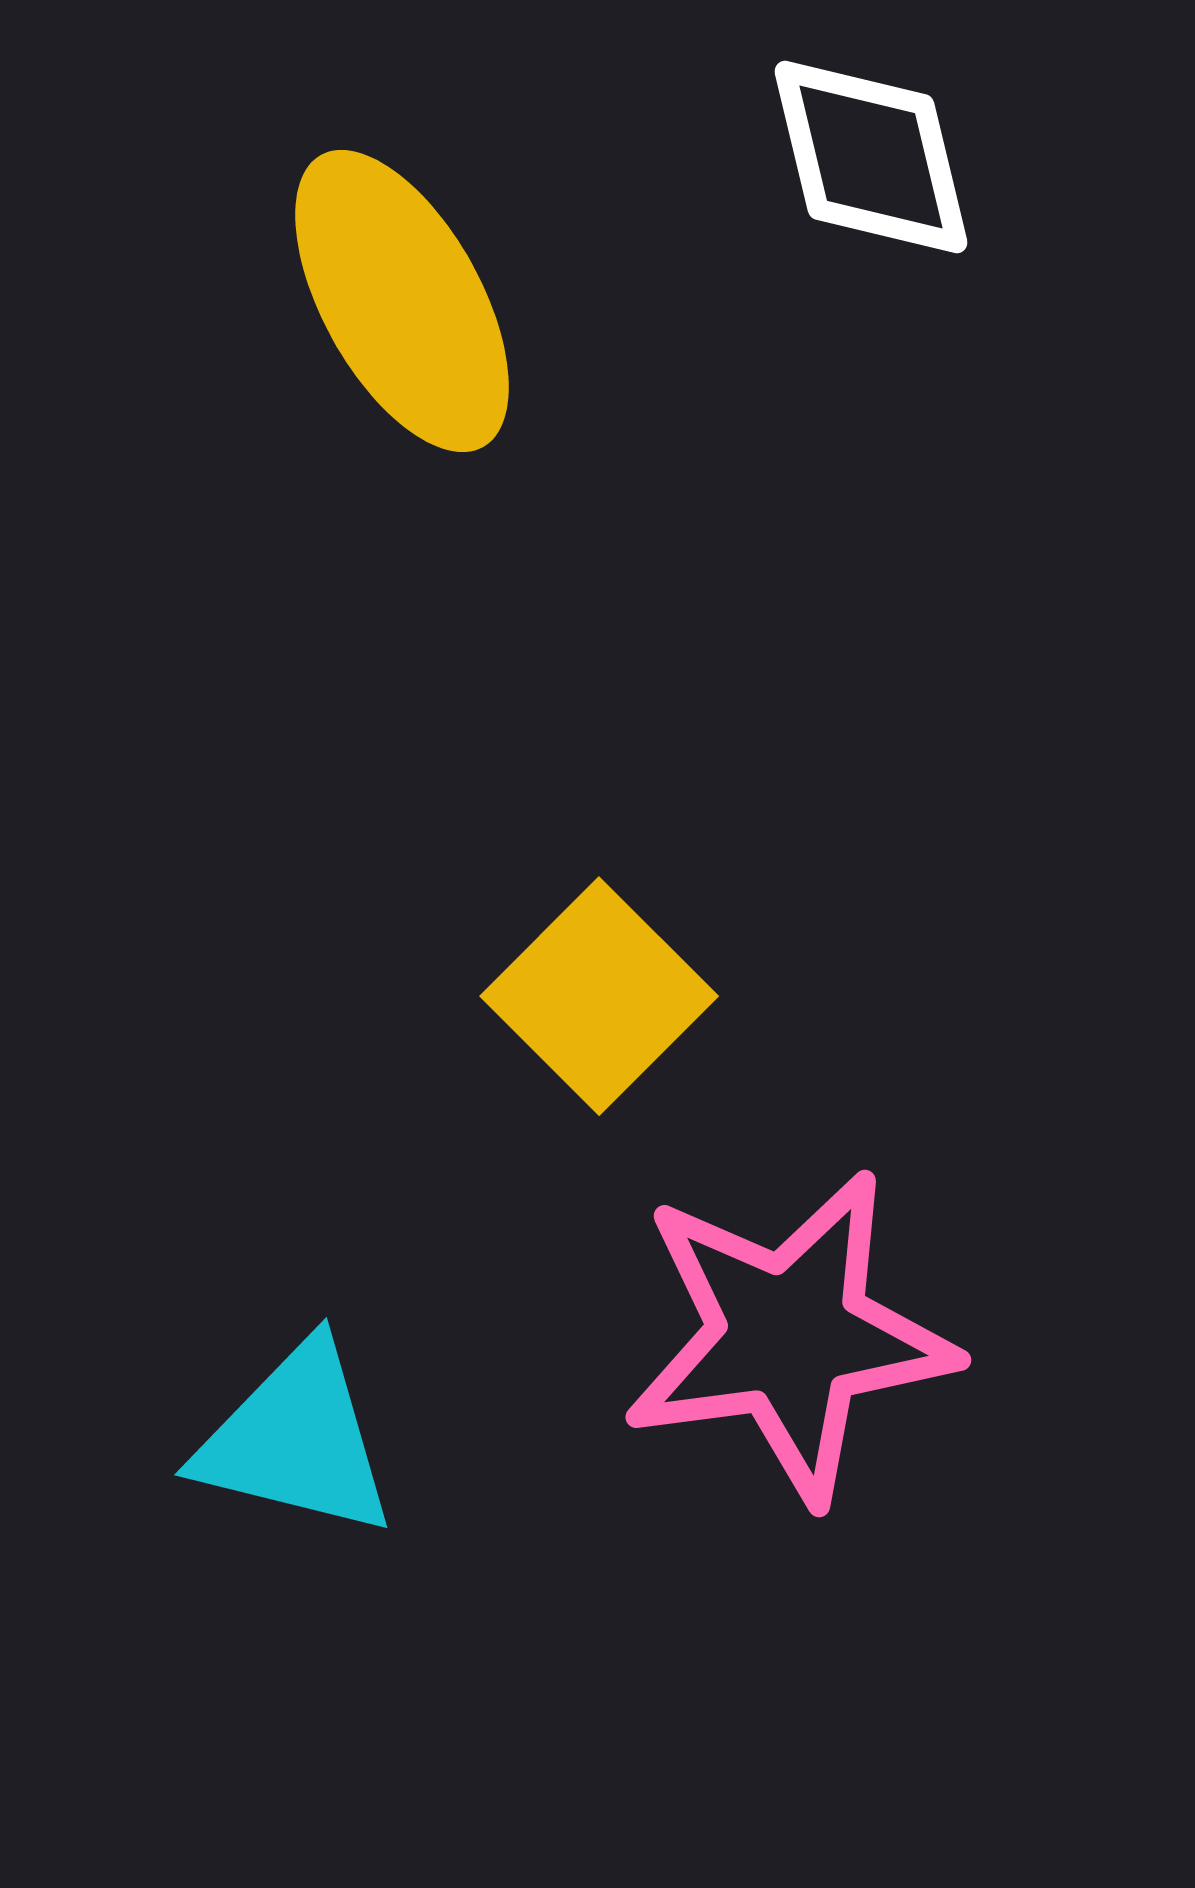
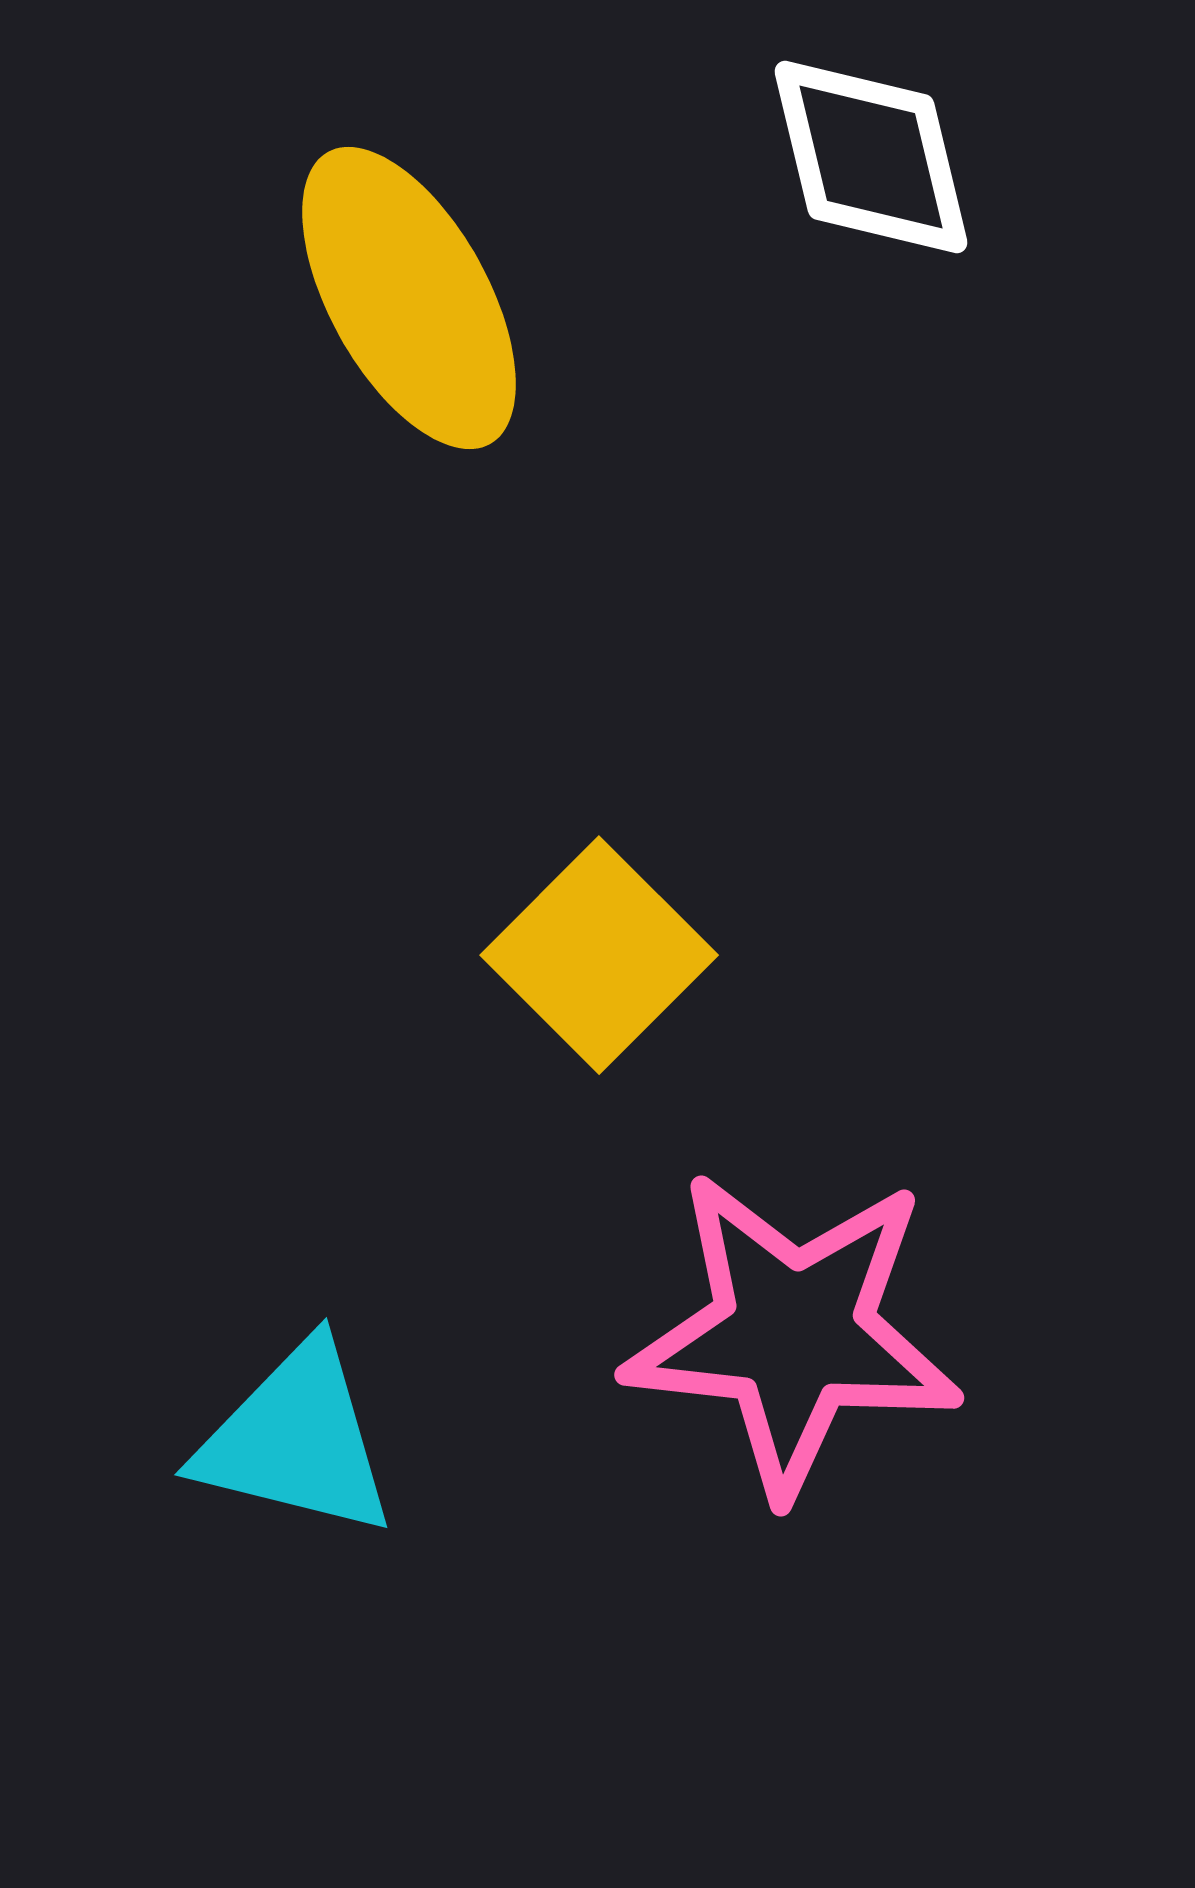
yellow ellipse: moved 7 px right, 3 px up
yellow square: moved 41 px up
pink star: moved 4 px right, 3 px up; rotated 14 degrees clockwise
